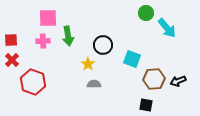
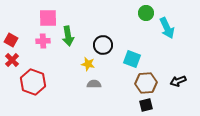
cyan arrow: rotated 15 degrees clockwise
red square: rotated 32 degrees clockwise
yellow star: rotated 24 degrees counterclockwise
brown hexagon: moved 8 px left, 4 px down
black square: rotated 24 degrees counterclockwise
